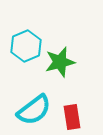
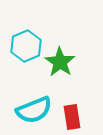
green star: rotated 24 degrees counterclockwise
cyan semicircle: rotated 15 degrees clockwise
